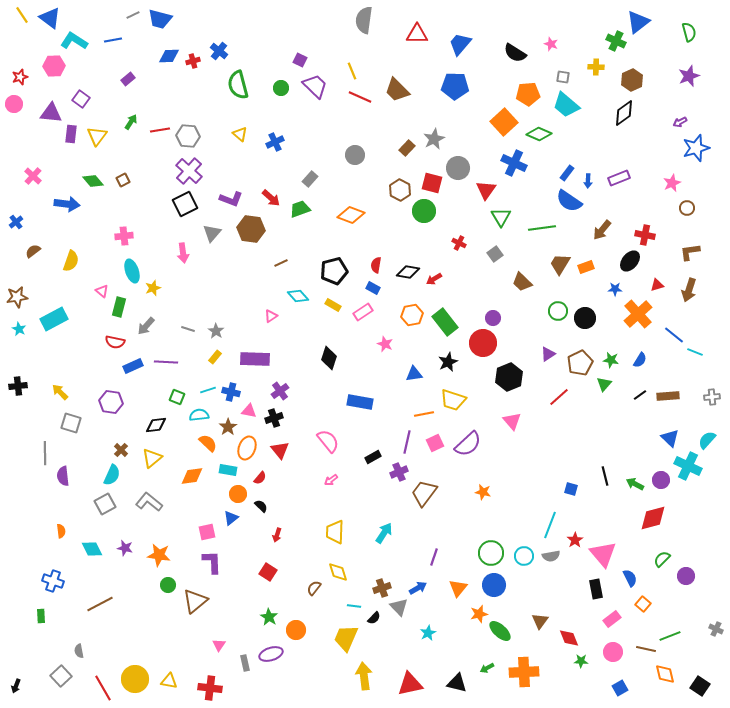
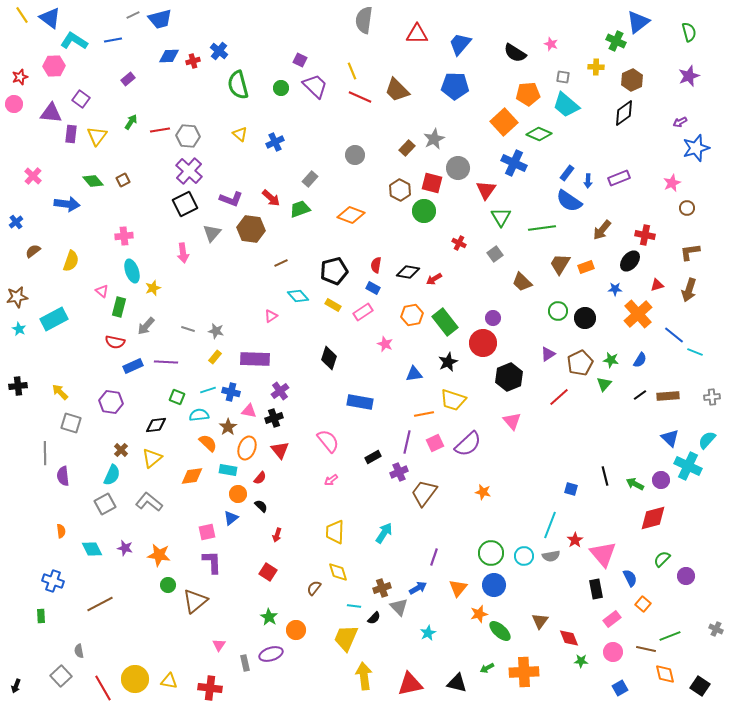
blue trapezoid at (160, 19): rotated 30 degrees counterclockwise
gray star at (216, 331): rotated 21 degrees counterclockwise
